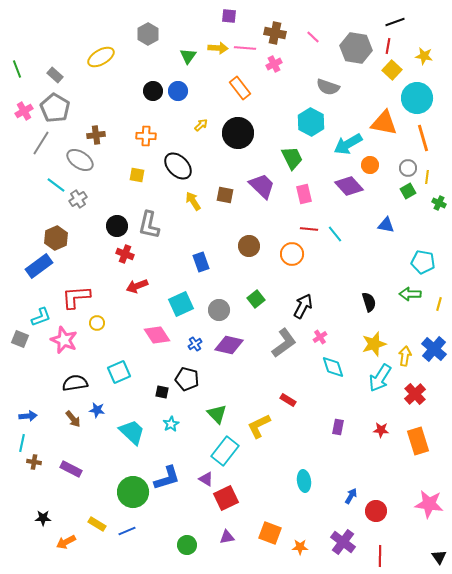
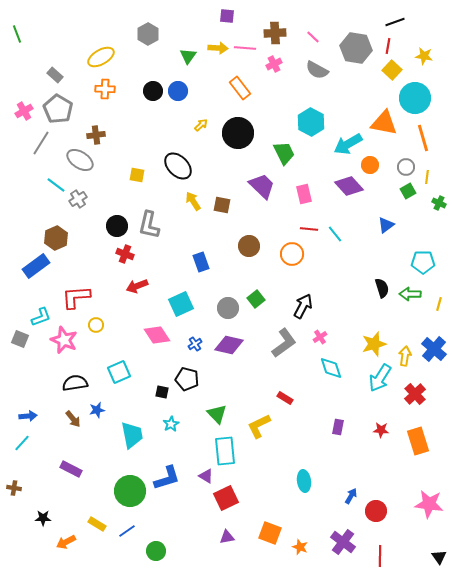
purple square at (229, 16): moved 2 px left
brown cross at (275, 33): rotated 15 degrees counterclockwise
green line at (17, 69): moved 35 px up
gray semicircle at (328, 87): moved 11 px left, 17 px up; rotated 10 degrees clockwise
cyan circle at (417, 98): moved 2 px left
gray pentagon at (55, 108): moved 3 px right, 1 px down
orange cross at (146, 136): moved 41 px left, 47 px up
green trapezoid at (292, 158): moved 8 px left, 5 px up
gray circle at (408, 168): moved 2 px left, 1 px up
brown square at (225, 195): moved 3 px left, 10 px down
blue triangle at (386, 225): rotated 48 degrees counterclockwise
cyan pentagon at (423, 262): rotated 10 degrees counterclockwise
blue rectangle at (39, 266): moved 3 px left
black semicircle at (369, 302): moved 13 px right, 14 px up
gray circle at (219, 310): moved 9 px right, 2 px up
yellow circle at (97, 323): moved 1 px left, 2 px down
cyan diamond at (333, 367): moved 2 px left, 1 px down
red rectangle at (288, 400): moved 3 px left, 2 px up
blue star at (97, 410): rotated 21 degrees counterclockwise
cyan trapezoid at (132, 432): moved 3 px down; rotated 36 degrees clockwise
cyan line at (22, 443): rotated 30 degrees clockwise
cyan rectangle at (225, 451): rotated 44 degrees counterclockwise
brown cross at (34, 462): moved 20 px left, 26 px down
purple triangle at (206, 479): moved 3 px up
green circle at (133, 492): moved 3 px left, 1 px up
blue line at (127, 531): rotated 12 degrees counterclockwise
green circle at (187, 545): moved 31 px left, 6 px down
orange star at (300, 547): rotated 21 degrees clockwise
